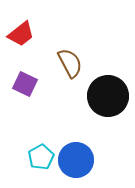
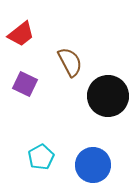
brown semicircle: moved 1 px up
blue circle: moved 17 px right, 5 px down
